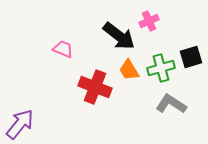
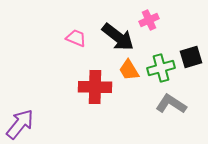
pink cross: moved 1 px up
black arrow: moved 1 px left, 1 px down
pink trapezoid: moved 13 px right, 11 px up
red cross: rotated 20 degrees counterclockwise
